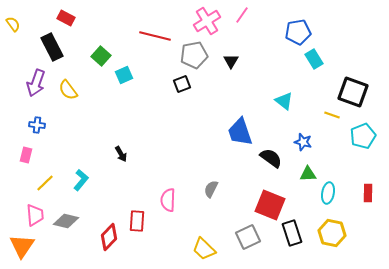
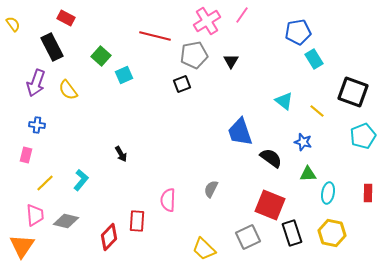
yellow line at (332, 115): moved 15 px left, 4 px up; rotated 21 degrees clockwise
